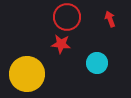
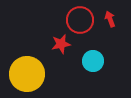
red circle: moved 13 px right, 3 px down
red star: rotated 18 degrees counterclockwise
cyan circle: moved 4 px left, 2 px up
